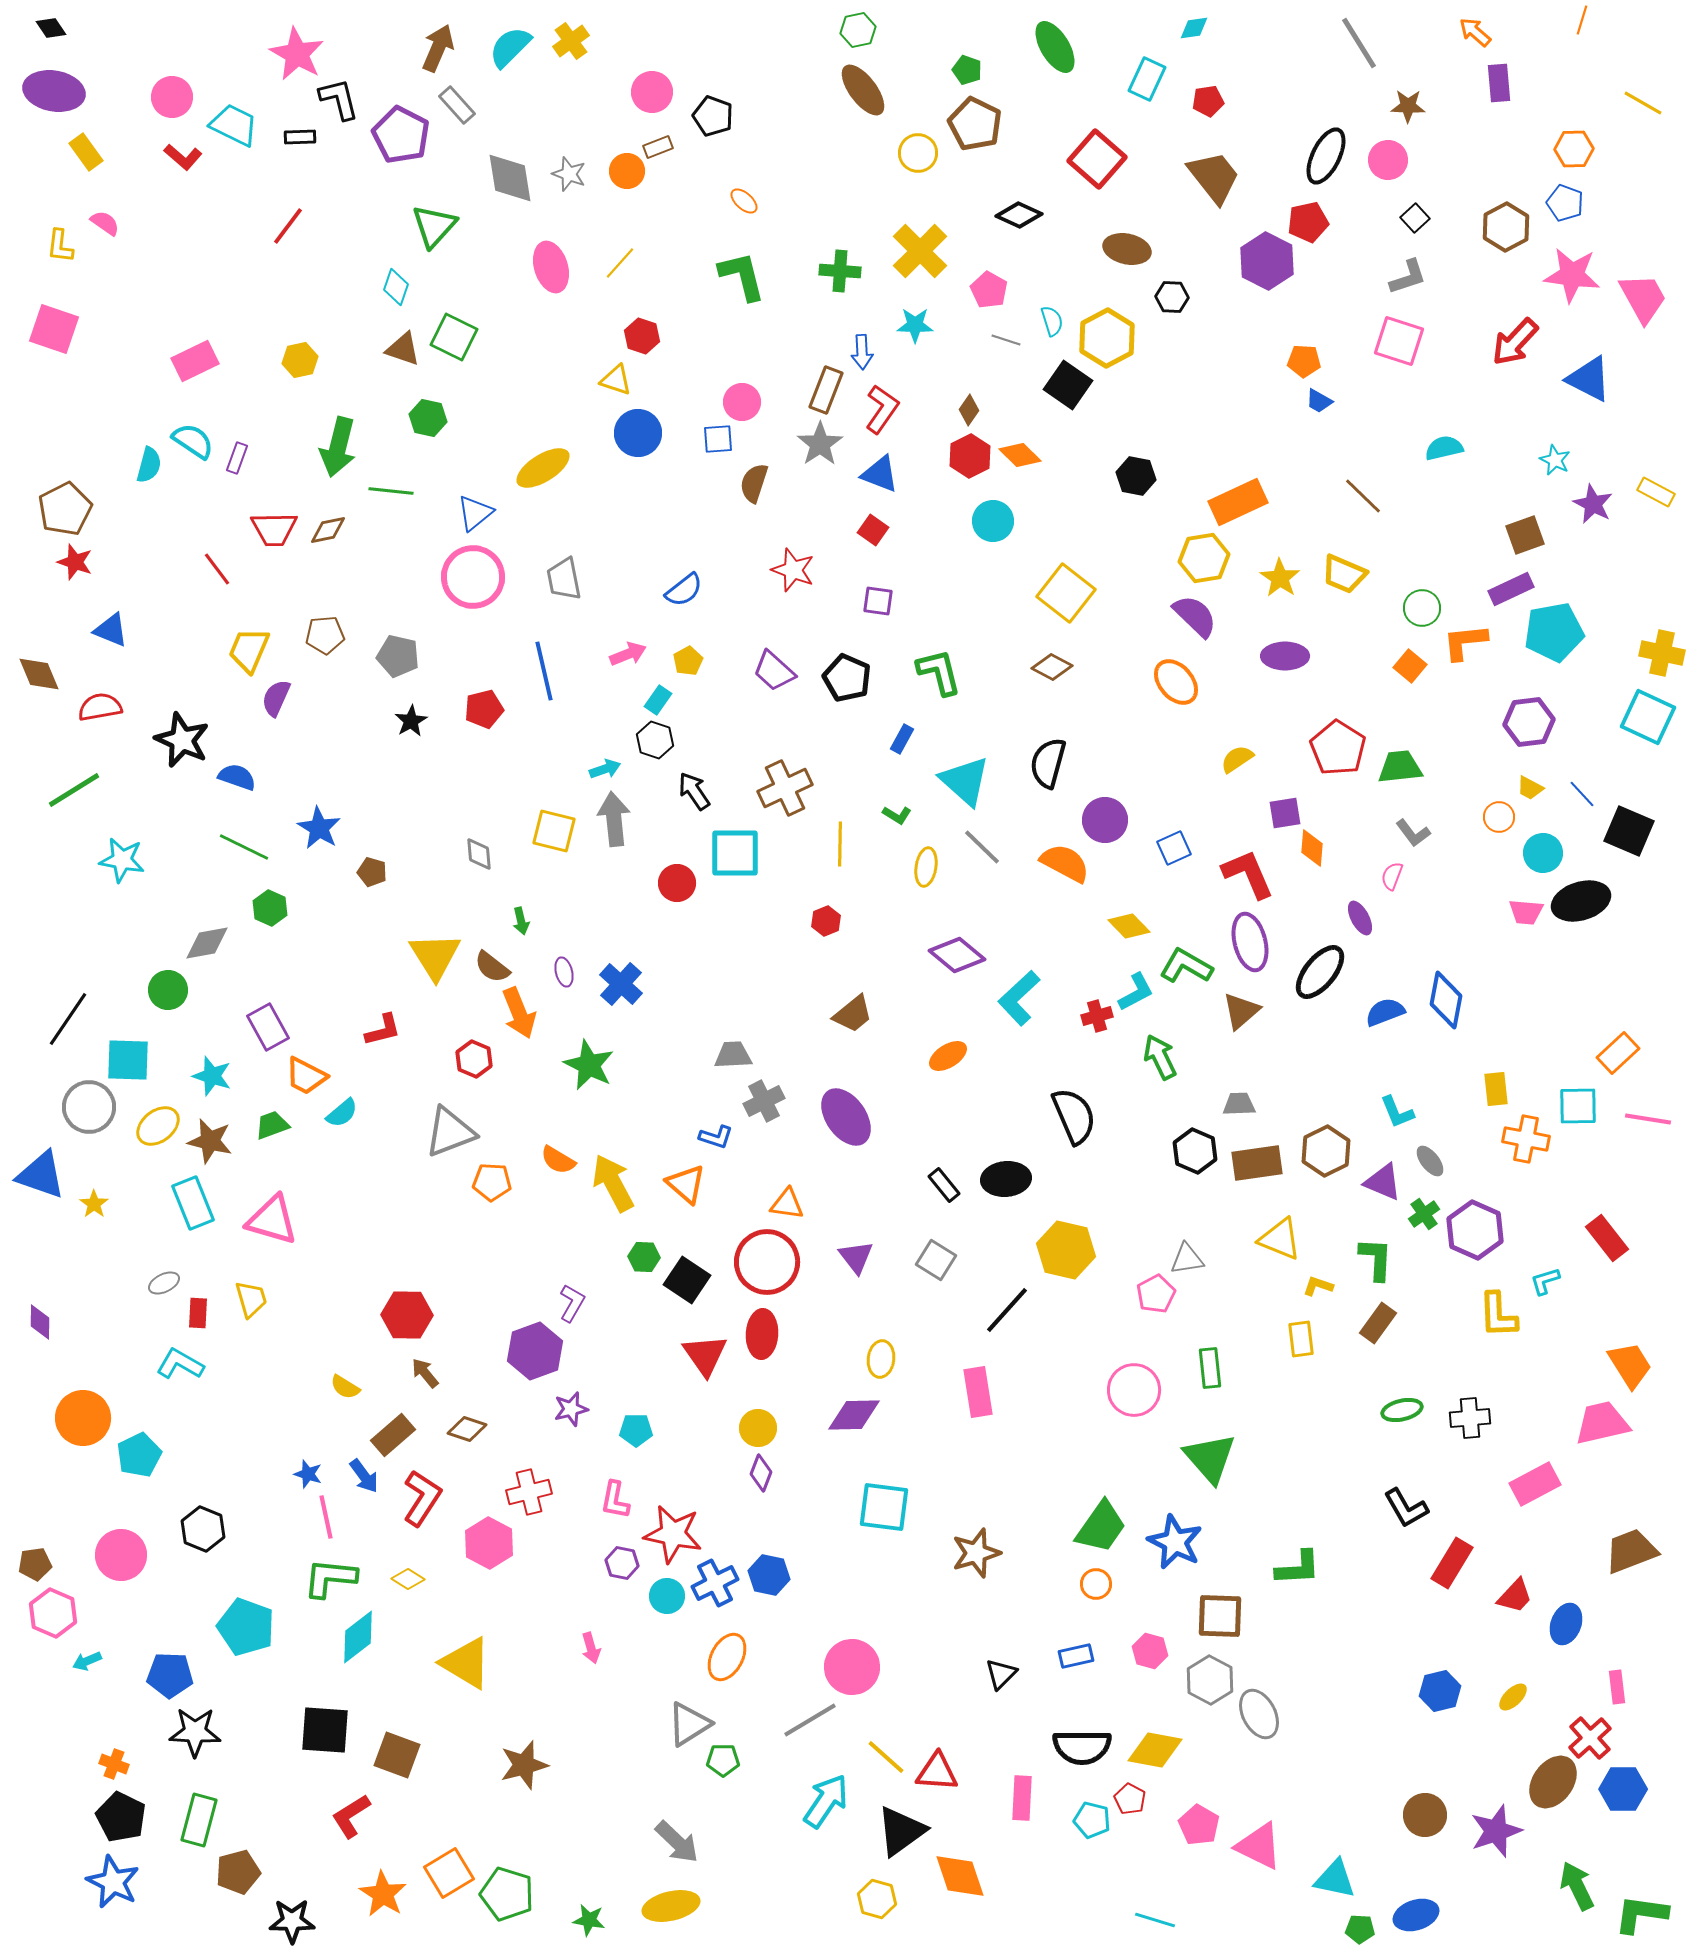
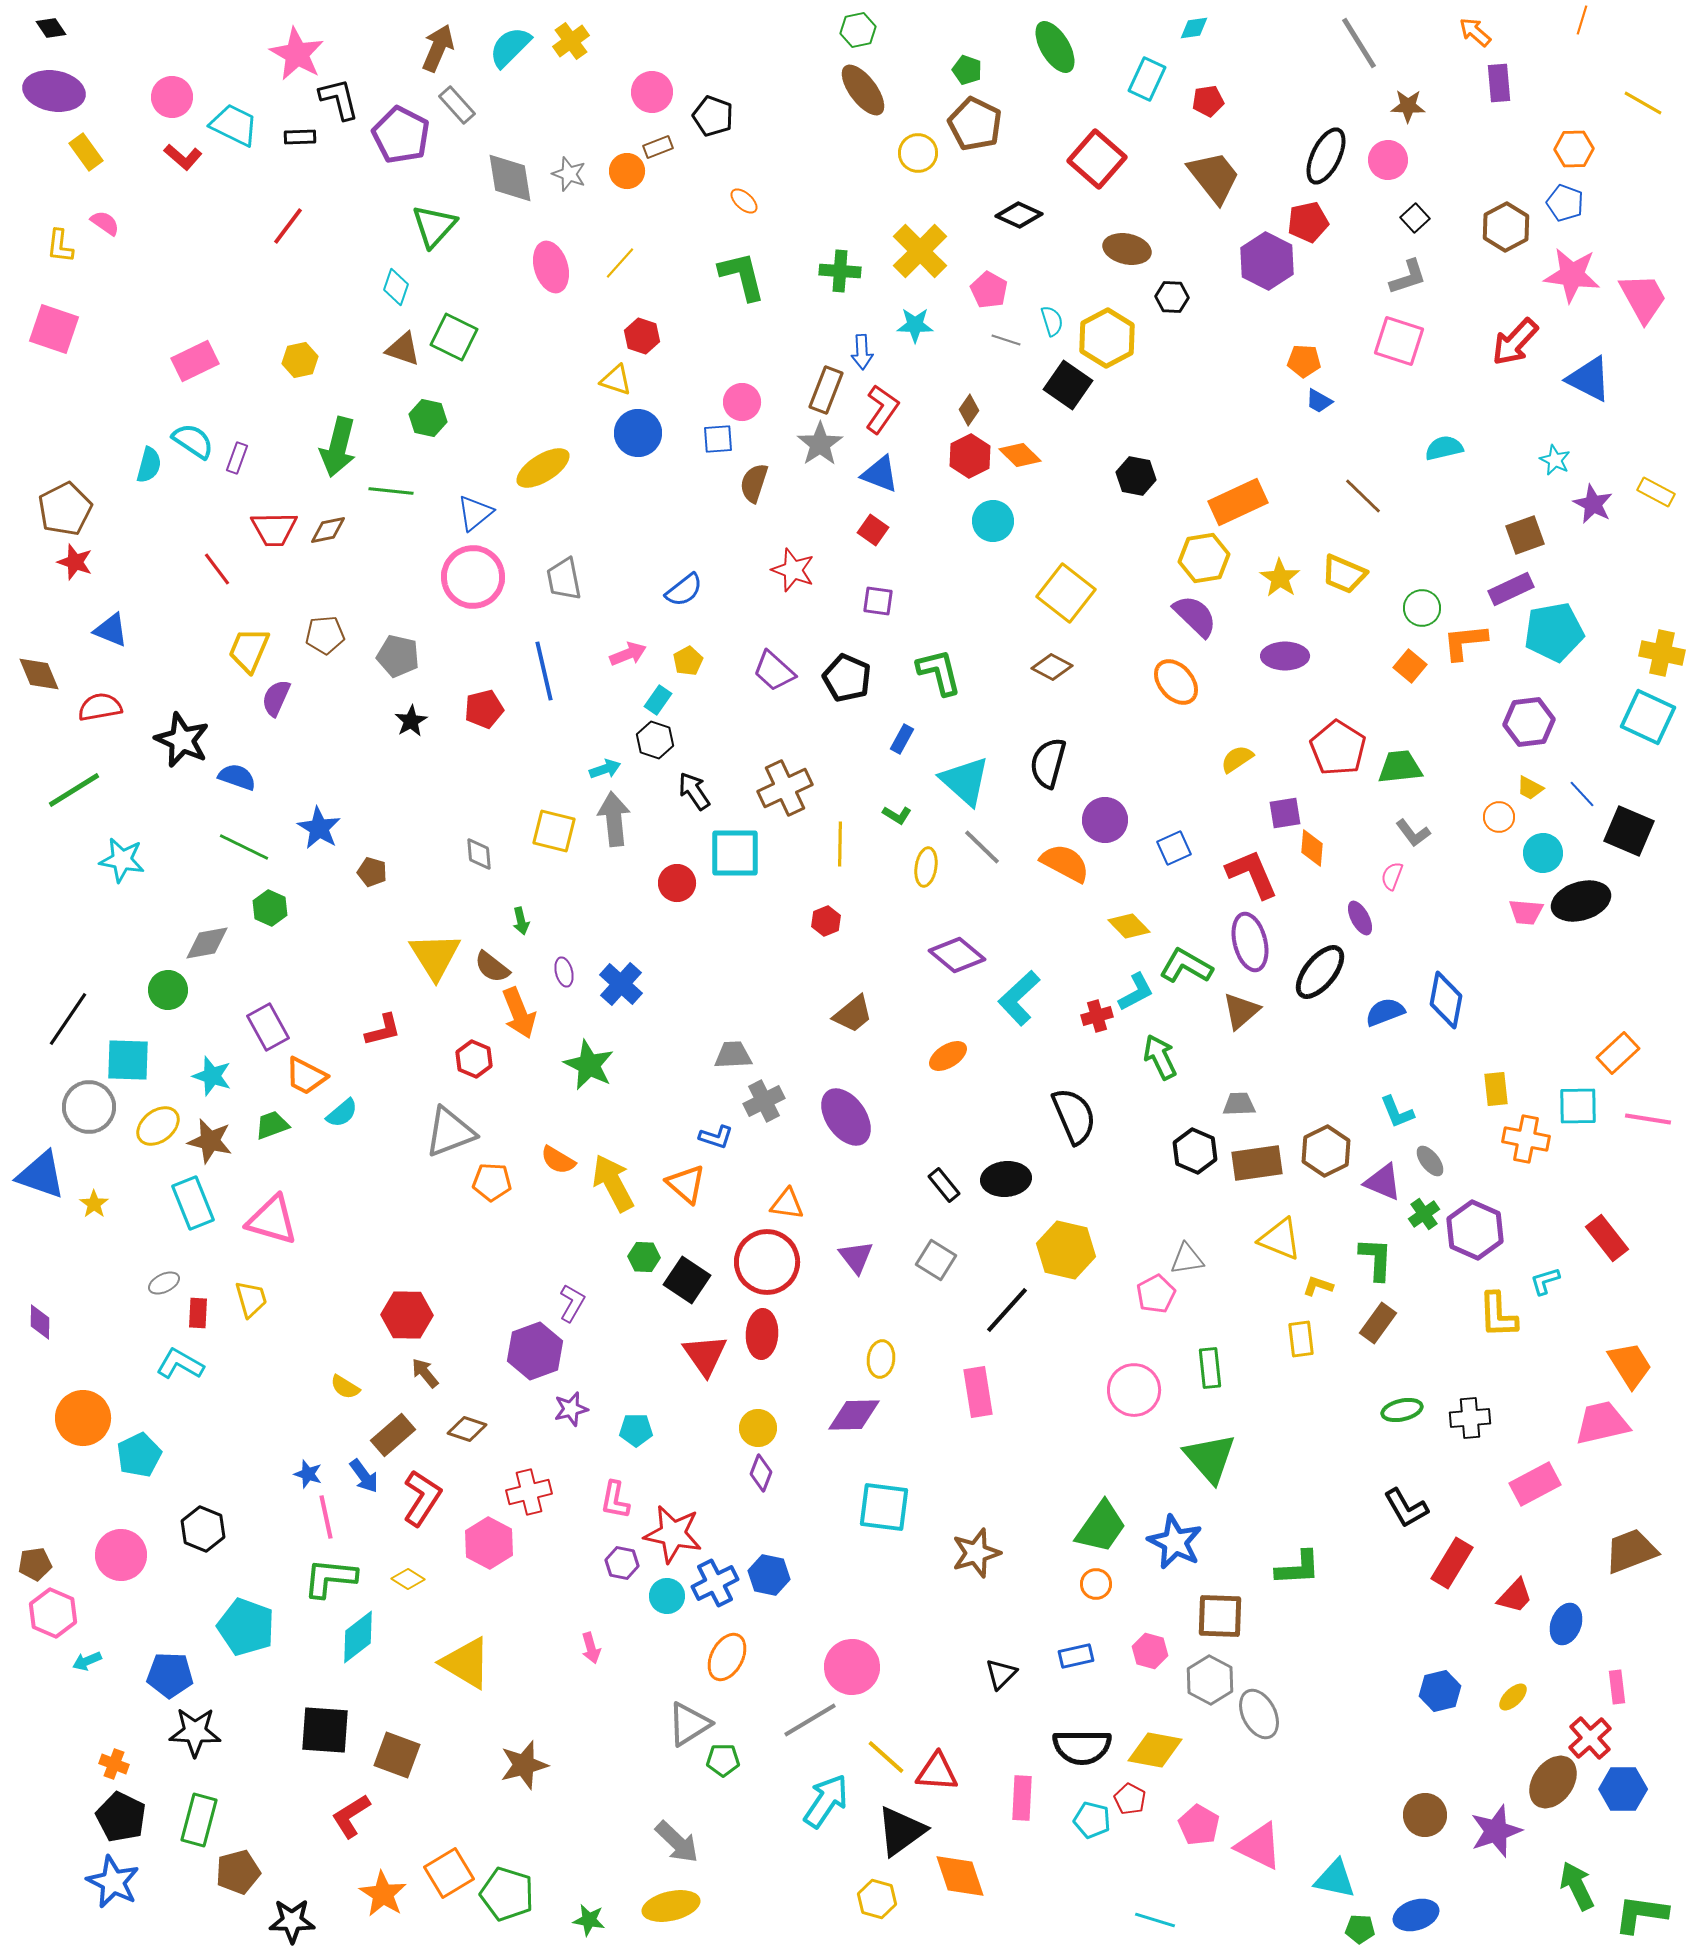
red L-shape at (1248, 874): moved 4 px right
